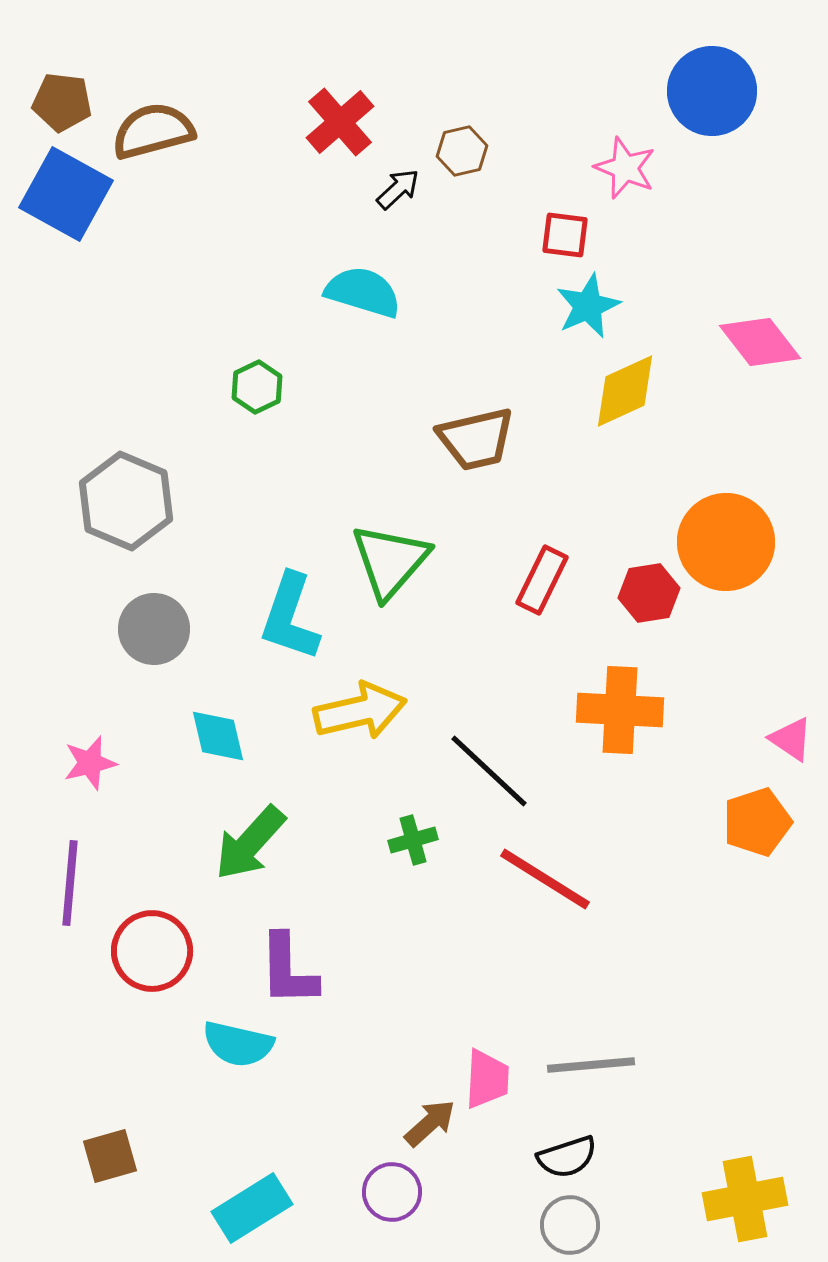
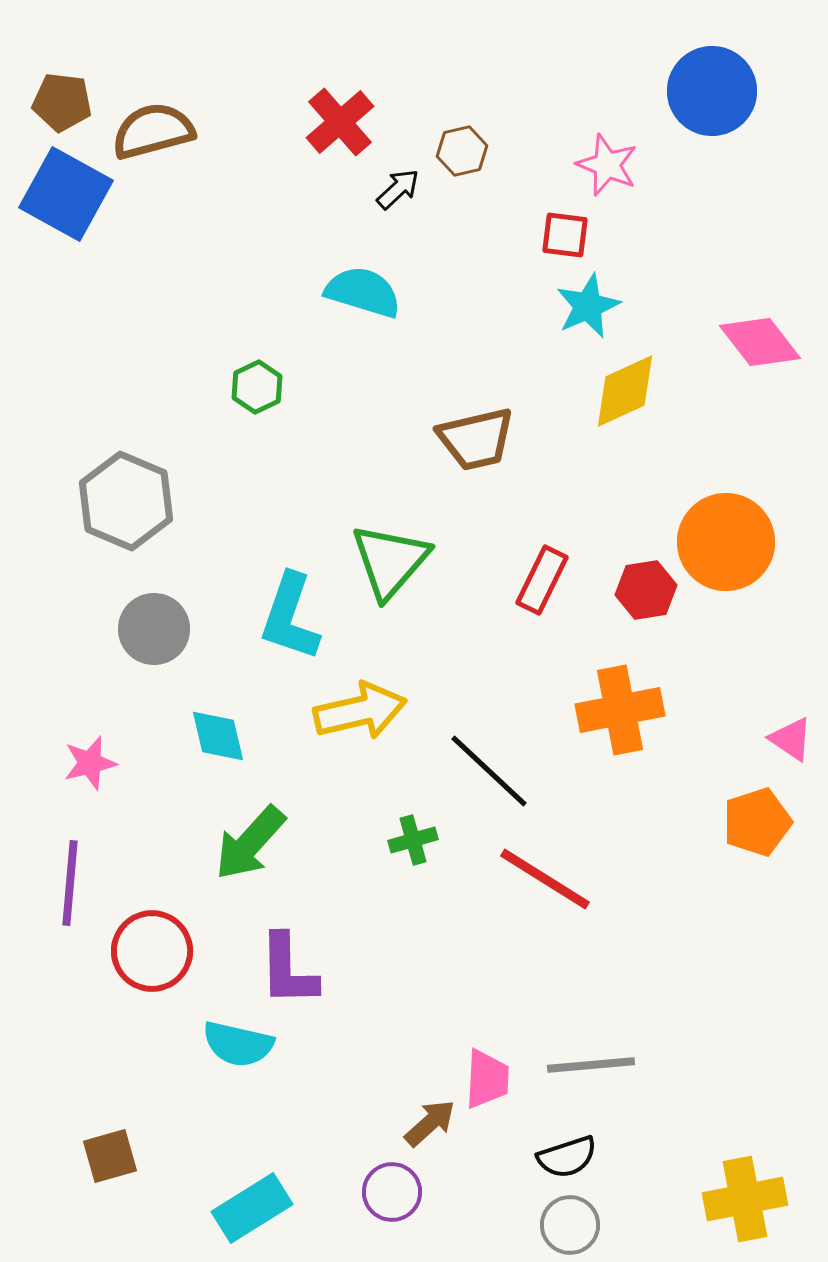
pink star at (625, 168): moved 18 px left, 3 px up
red hexagon at (649, 593): moved 3 px left, 3 px up
orange cross at (620, 710): rotated 14 degrees counterclockwise
